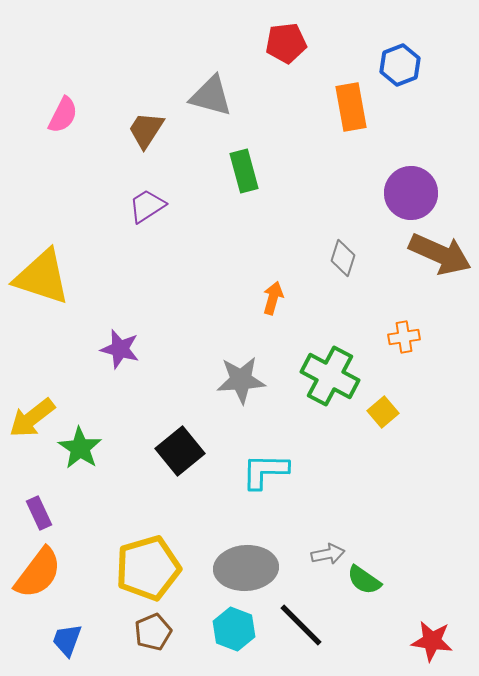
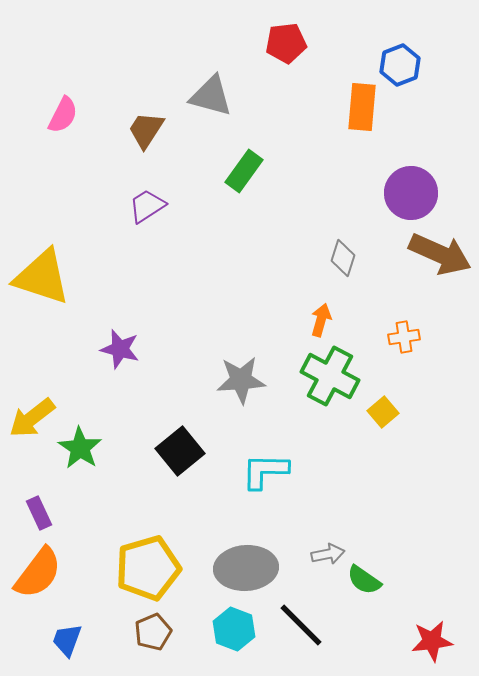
orange rectangle: moved 11 px right; rotated 15 degrees clockwise
green rectangle: rotated 51 degrees clockwise
orange arrow: moved 48 px right, 22 px down
red star: rotated 15 degrees counterclockwise
